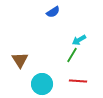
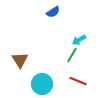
red line: rotated 18 degrees clockwise
